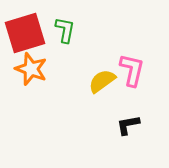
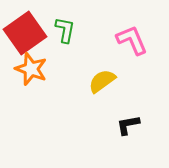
red square: rotated 18 degrees counterclockwise
pink L-shape: moved 30 px up; rotated 36 degrees counterclockwise
